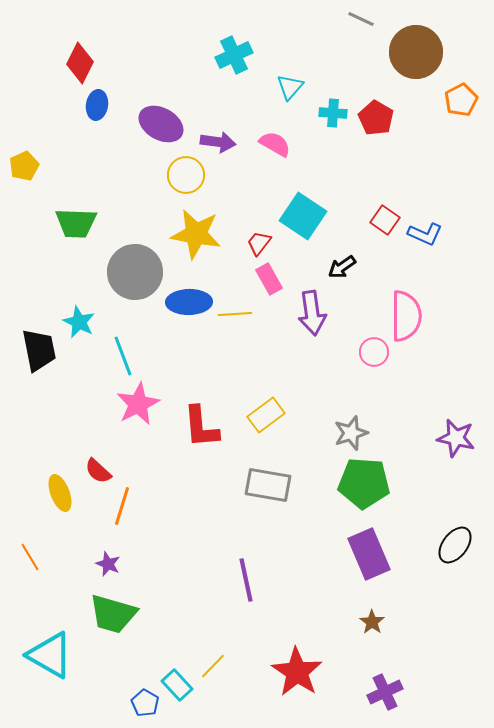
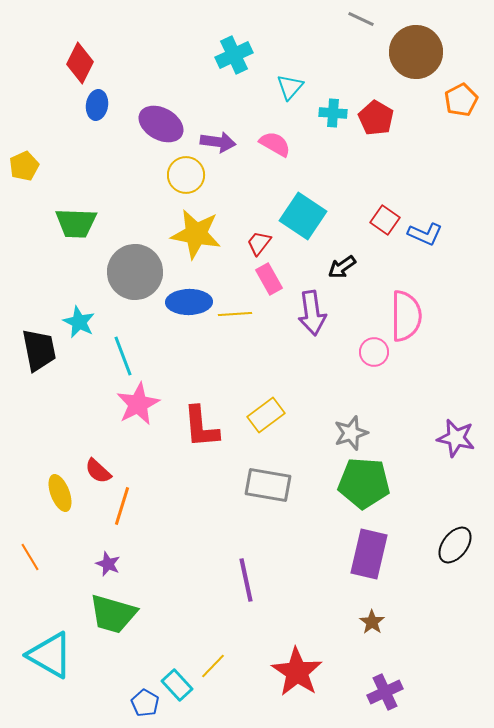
purple rectangle at (369, 554): rotated 36 degrees clockwise
